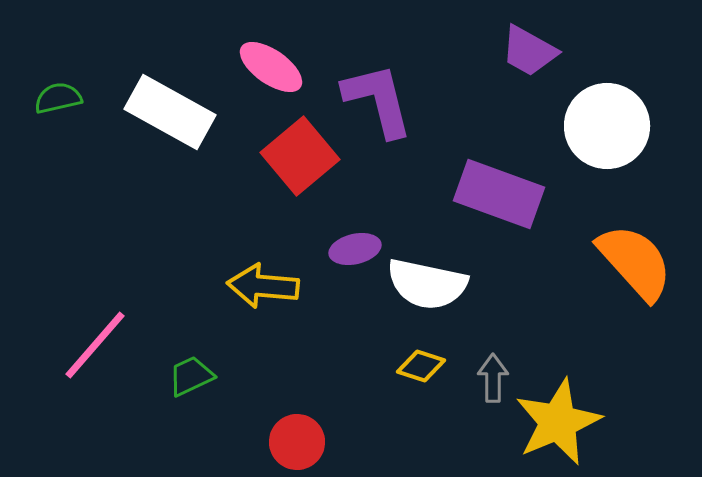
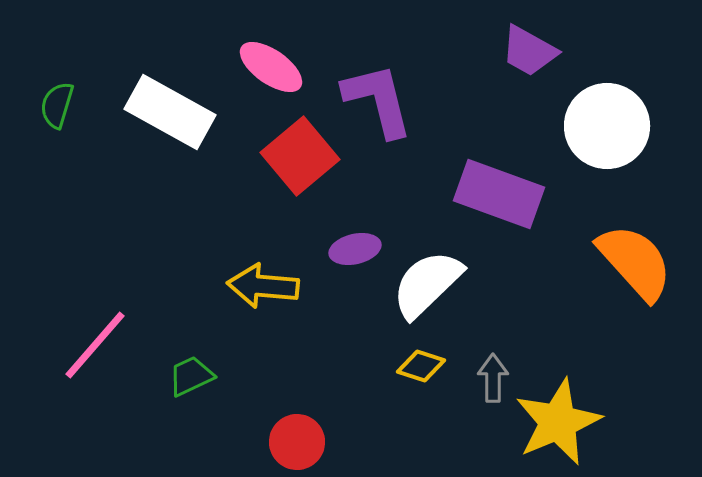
green semicircle: moved 1 px left, 7 px down; rotated 60 degrees counterclockwise
white semicircle: rotated 124 degrees clockwise
